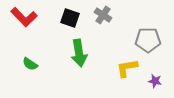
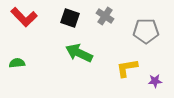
gray cross: moved 2 px right, 1 px down
gray pentagon: moved 2 px left, 9 px up
green arrow: rotated 124 degrees clockwise
green semicircle: moved 13 px left, 1 px up; rotated 140 degrees clockwise
purple star: rotated 16 degrees counterclockwise
